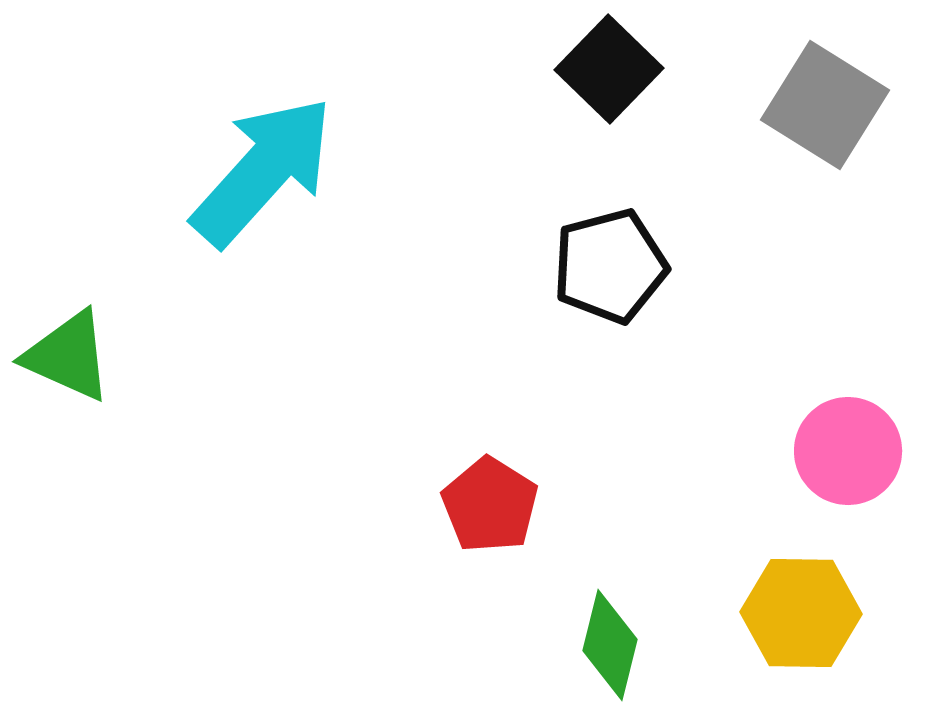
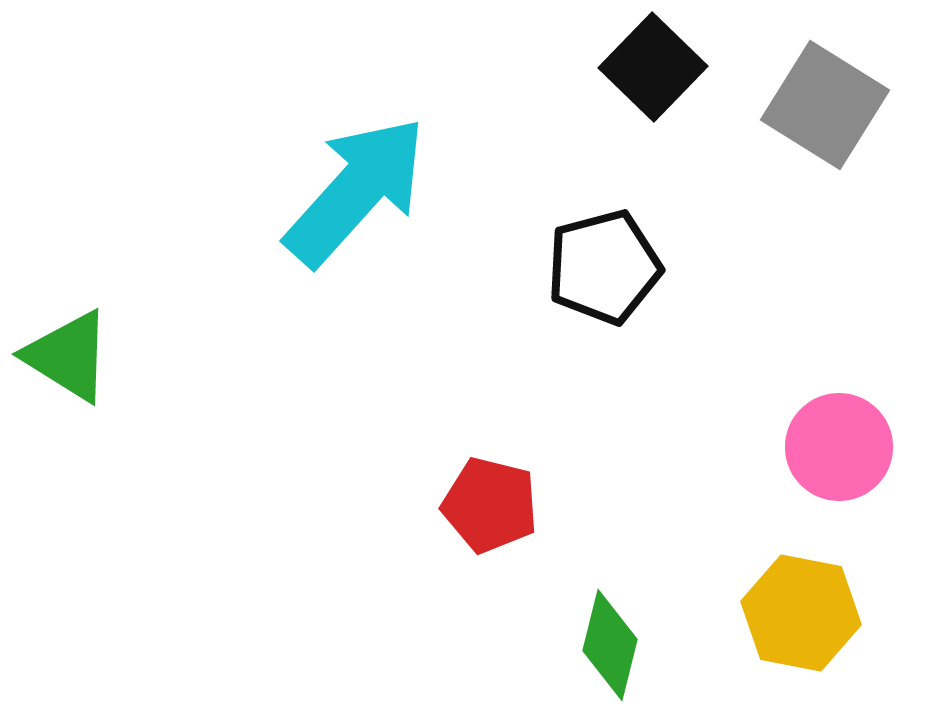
black square: moved 44 px right, 2 px up
cyan arrow: moved 93 px right, 20 px down
black pentagon: moved 6 px left, 1 px down
green triangle: rotated 8 degrees clockwise
pink circle: moved 9 px left, 4 px up
red pentagon: rotated 18 degrees counterclockwise
yellow hexagon: rotated 10 degrees clockwise
